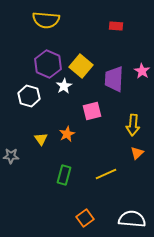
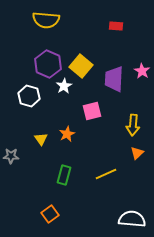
orange square: moved 35 px left, 4 px up
